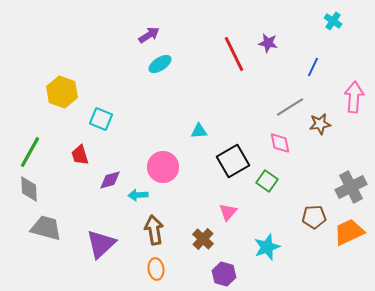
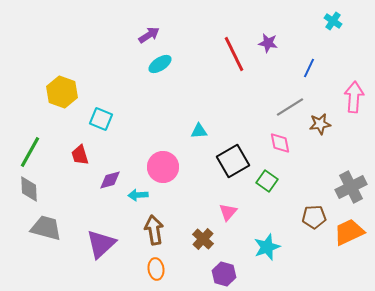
blue line: moved 4 px left, 1 px down
